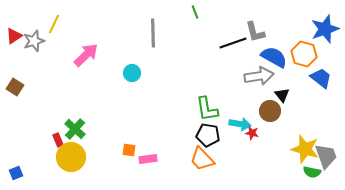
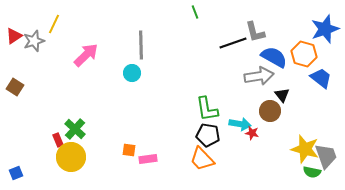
gray line: moved 12 px left, 12 px down
